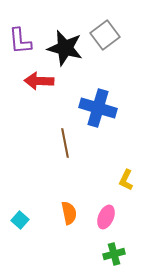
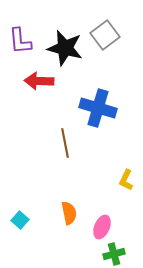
pink ellipse: moved 4 px left, 10 px down
